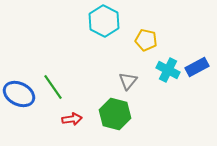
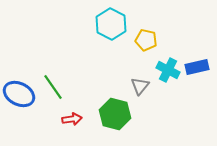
cyan hexagon: moved 7 px right, 3 px down
blue rectangle: rotated 15 degrees clockwise
gray triangle: moved 12 px right, 5 px down
